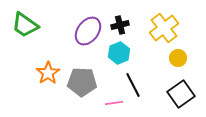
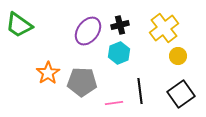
green trapezoid: moved 6 px left
yellow circle: moved 2 px up
black line: moved 7 px right, 6 px down; rotated 20 degrees clockwise
